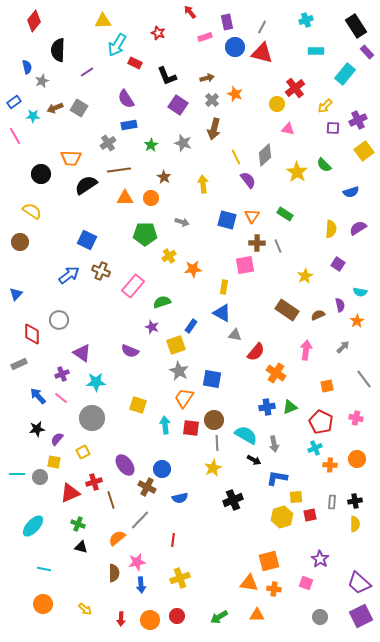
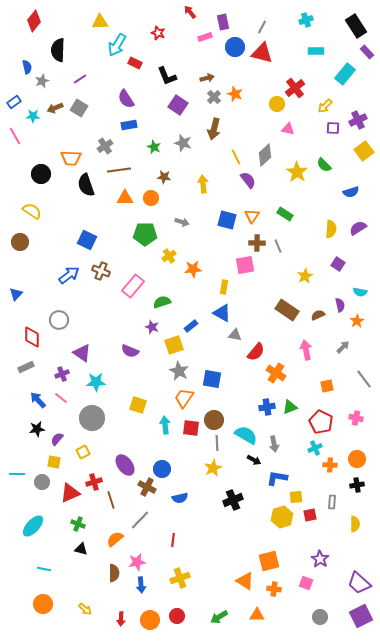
yellow triangle at (103, 21): moved 3 px left, 1 px down
purple rectangle at (227, 22): moved 4 px left
purple line at (87, 72): moved 7 px left, 7 px down
gray cross at (212, 100): moved 2 px right, 3 px up
gray cross at (108, 143): moved 3 px left, 3 px down
green star at (151, 145): moved 3 px right, 2 px down; rotated 16 degrees counterclockwise
brown star at (164, 177): rotated 24 degrees counterclockwise
black semicircle at (86, 185): rotated 75 degrees counterclockwise
blue rectangle at (191, 326): rotated 16 degrees clockwise
red diamond at (32, 334): moved 3 px down
yellow square at (176, 345): moved 2 px left
pink arrow at (306, 350): rotated 18 degrees counterclockwise
gray rectangle at (19, 364): moved 7 px right, 3 px down
blue arrow at (38, 396): moved 4 px down
gray circle at (40, 477): moved 2 px right, 5 px down
black cross at (355, 501): moved 2 px right, 16 px up
orange semicircle at (117, 538): moved 2 px left, 1 px down
black triangle at (81, 547): moved 2 px down
orange triangle at (249, 583): moved 4 px left, 2 px up; rotated 24 degrees clockwise
